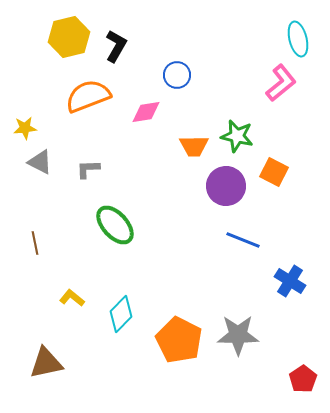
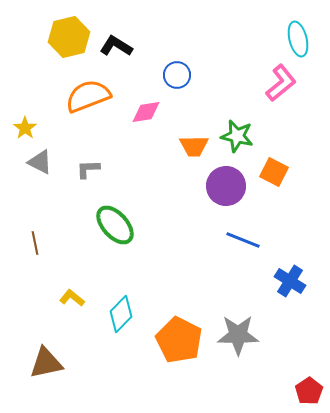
black L-shape: rotated 88 degrees counterclockwise
yellow star: rotated 30 degrees counterclockwise
red pentagon: moved 6 px right, 12 px down
